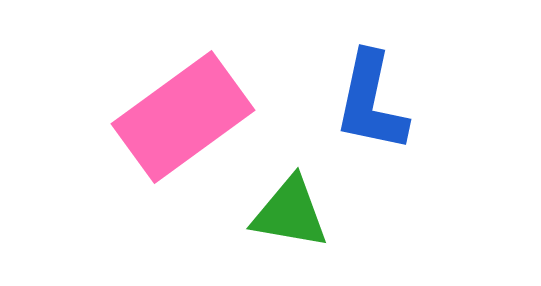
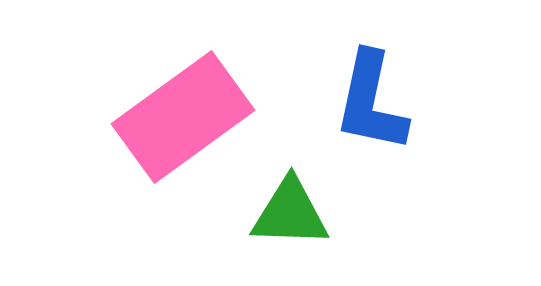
green triangle: rotated 8 degrees counterclockwise
